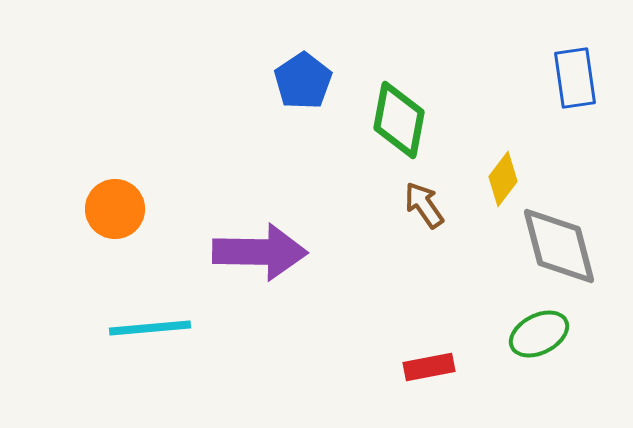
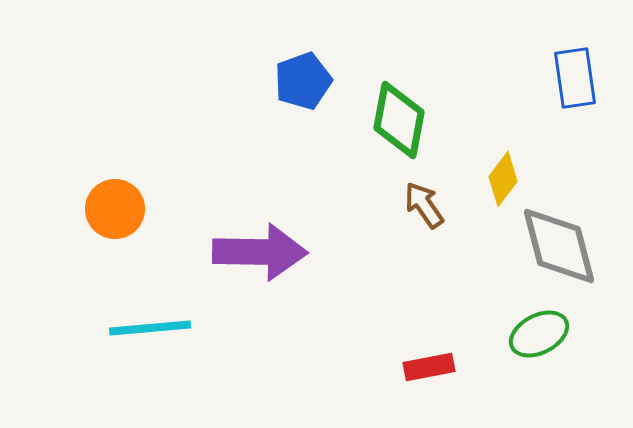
blue pentagon: rotated 14 degrees clockwise
